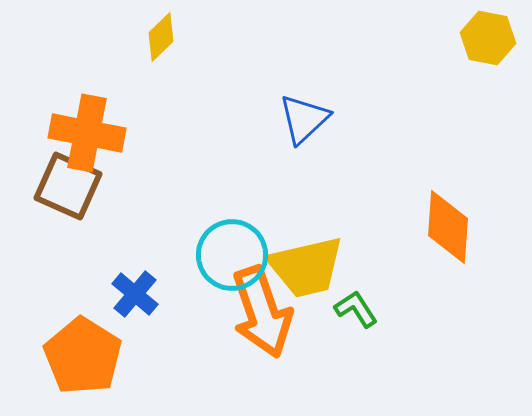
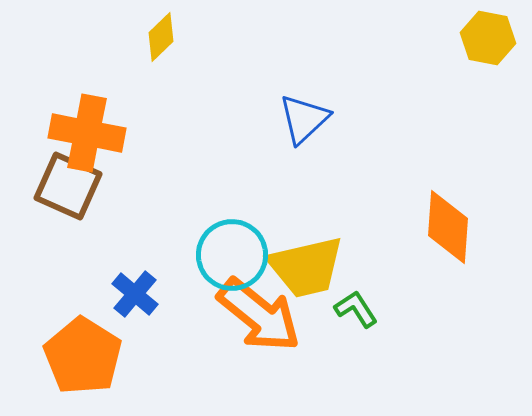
orange arrow: moved 3 px left, 3 px down; rotated 32 degrees counterclockwise
